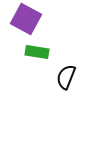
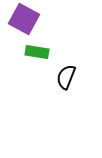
purple square: moved 2 px left
